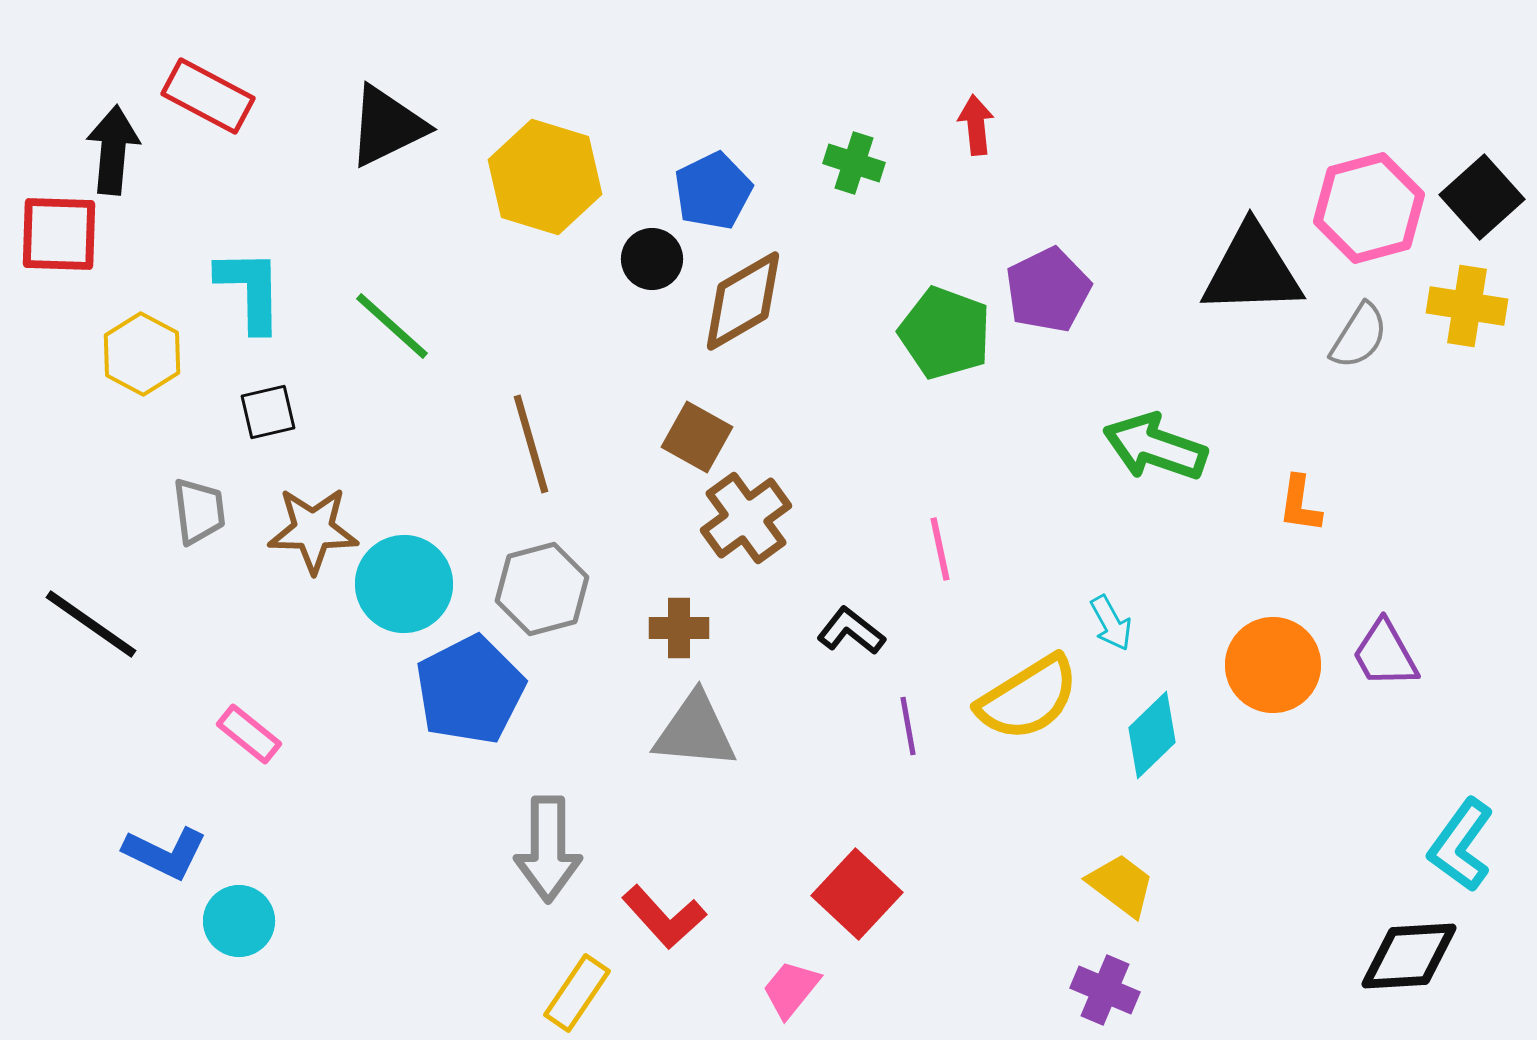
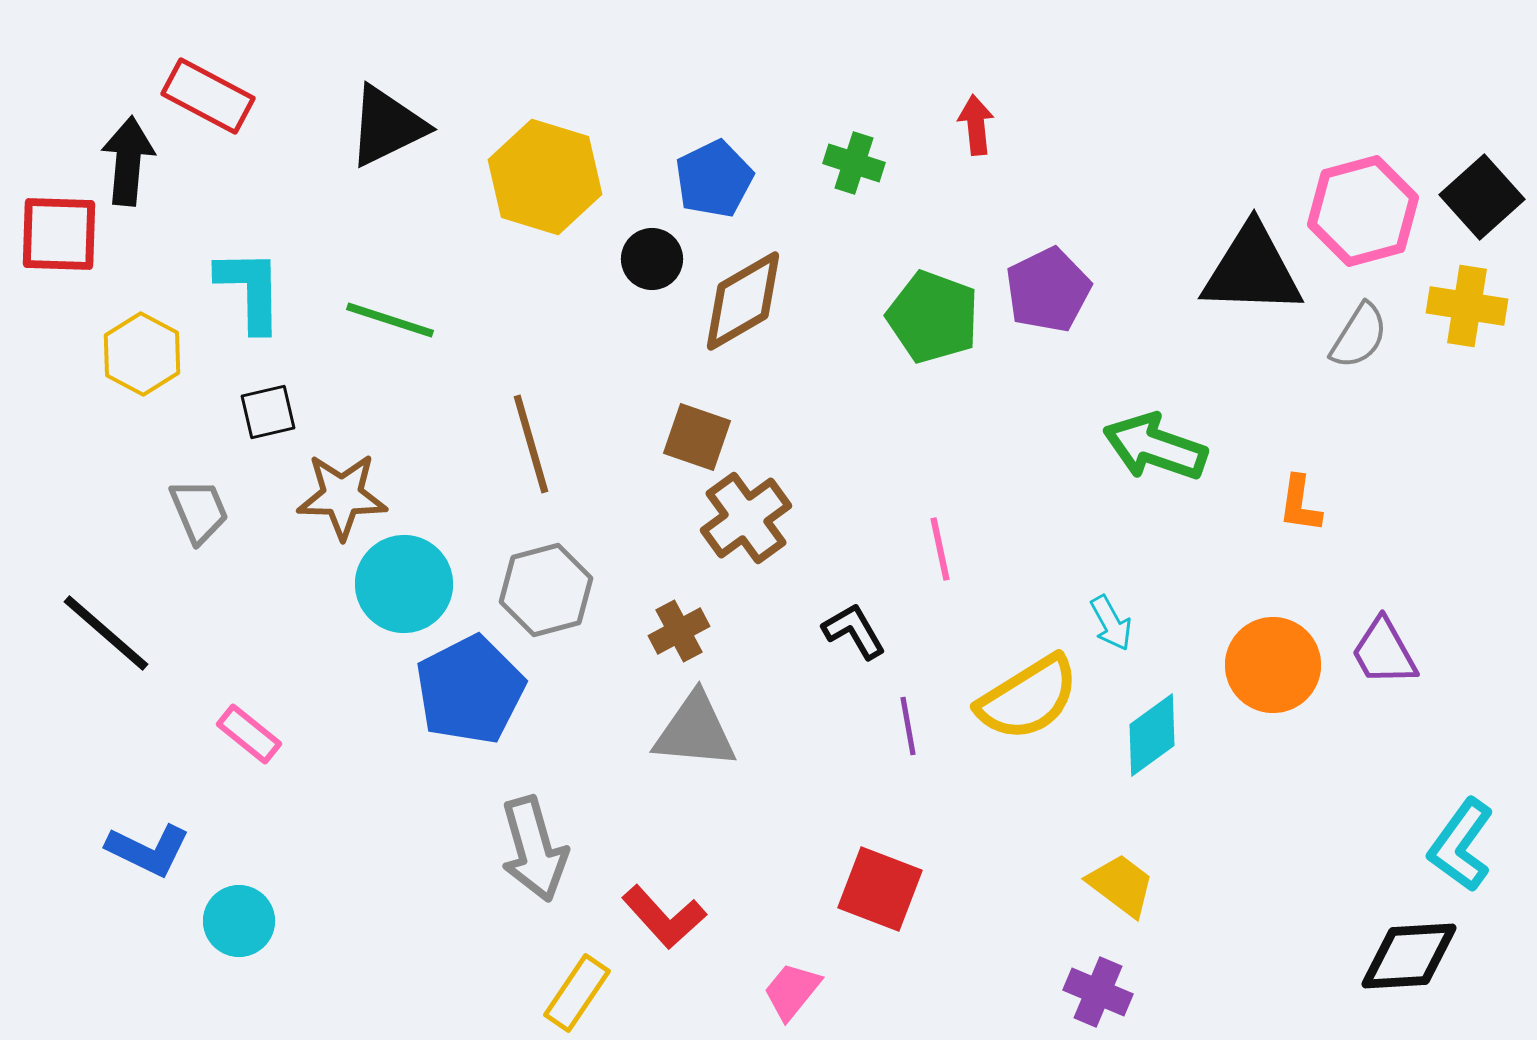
black arrow at (113, 150): moved 15 px right, 11 px down
blue pentagon at (713, 191): moved 1 px right, 12 px up
pink hexagon at (1369, 208): moved 6 px left, 3 px down
black triangle at (1252, 270): rotated 4 degrees clockwise
green line at (392, 326): moved 2 px left, 6 px up; rotated 24 degrees counterclockwise
green pentagon at (945, 333): moved 12 px left, 16 px up
brown square at (697, 437): rotated 10 degrees counterclockwise
gray trapezoid at (199, 511): rotated 16 degrees counterclockwise
brown star at (313, 530): moved 29 px right, 34 px up
gray hexagon at (542, 589): moved 4 px right, 1 px down
black line at (91, 624): moved 15 px right, 9 px down; rotated 6 degrees clockwise
brown cross at (679, 628): moved 3 px down; rotated 28 degrees counterclockwise
black L-shape at (851, 631): moved 3 px right; rotated 22 degrees clockwise
purple trapezoid at (1385, 654): moved 1 px left, 2 px up
cyan diamond at (1152, 735): rotated 8 degrees clockwise
gray arrow at (548, 849): moved 14 px left; rotated 16 degrees counterclockwise
blue L-shape at (165, 853): moved 17 px left, 3 px up
red square at (857, 894): moved 23 px right, 5 px up; rotated 22 degrees counterclockwise
pink trapezoid at (791, 989): moved 1 px right, 2 px down
purple cross at (1105, 990): moved 7 px left, 2 px down
